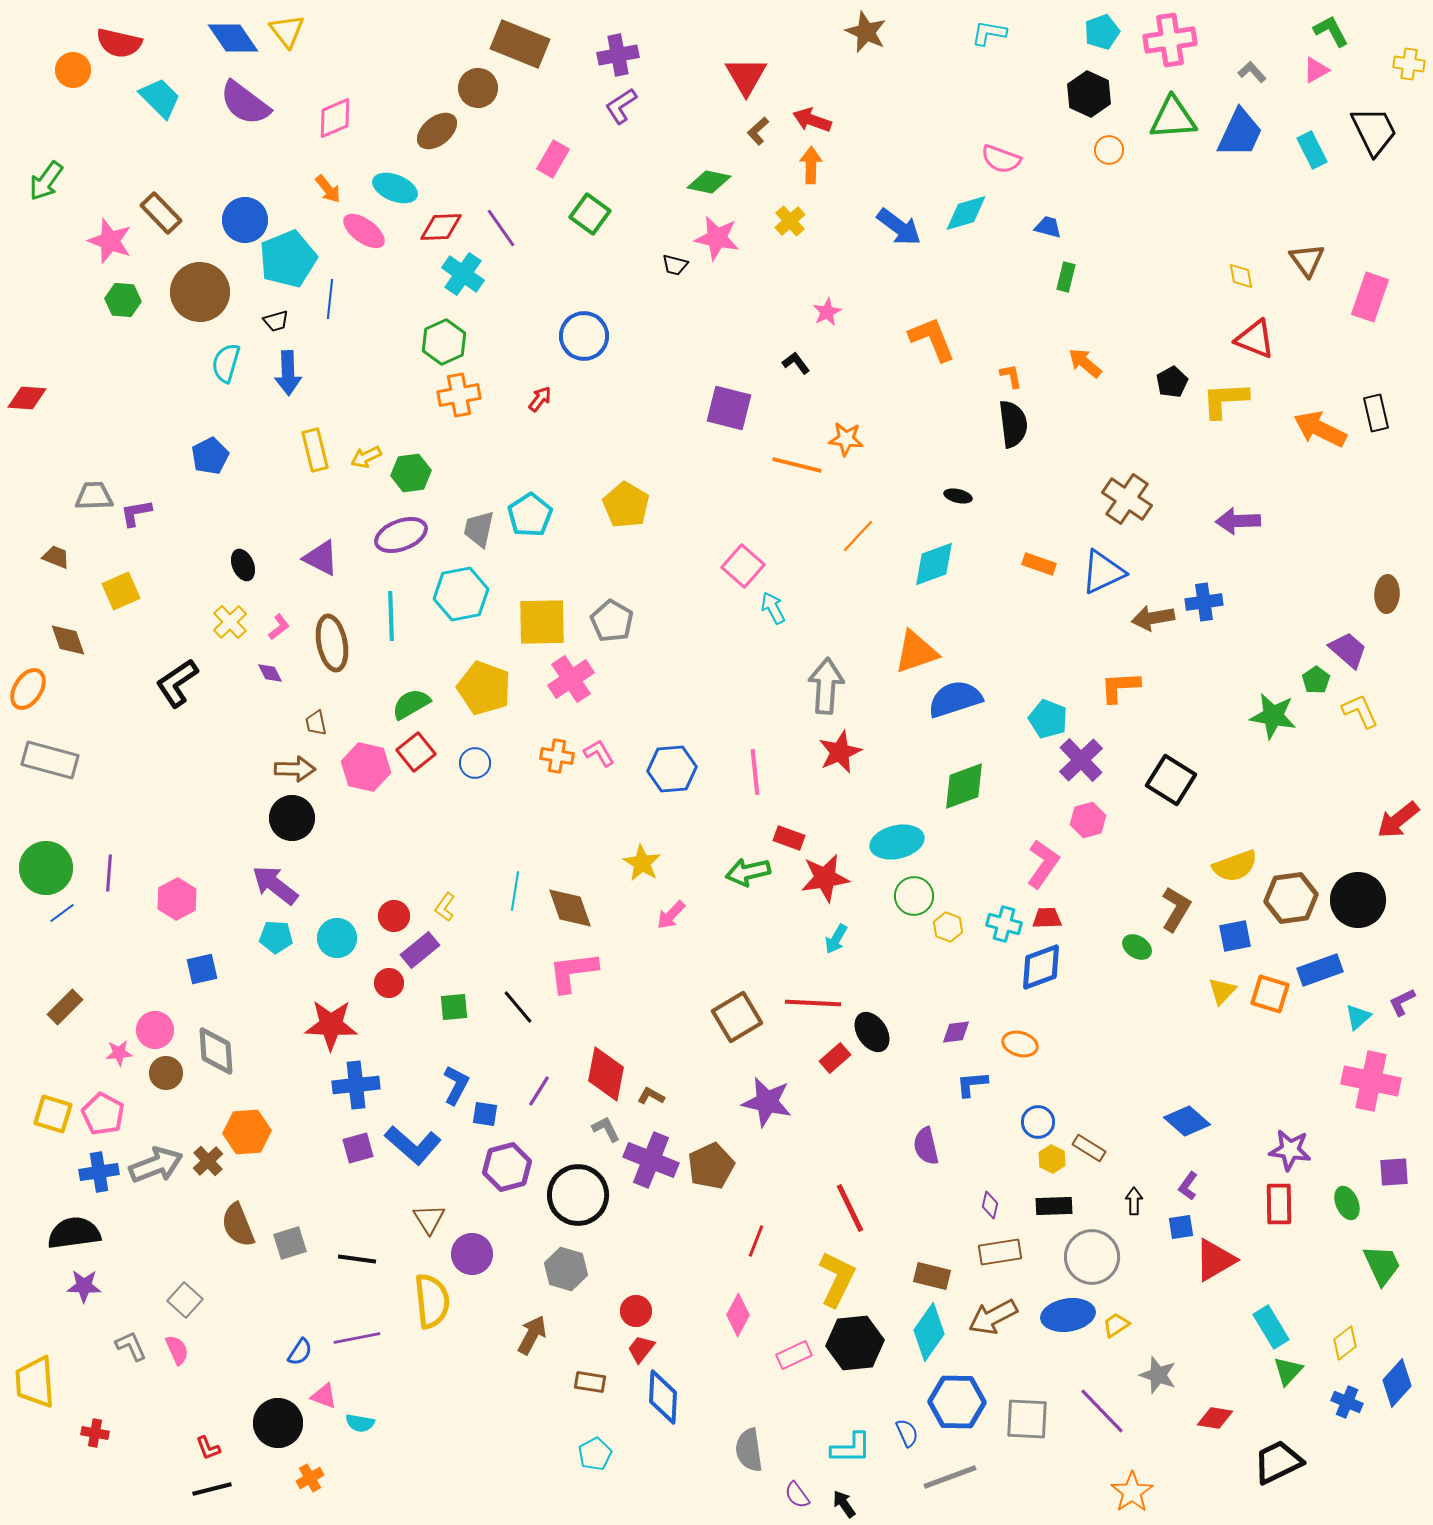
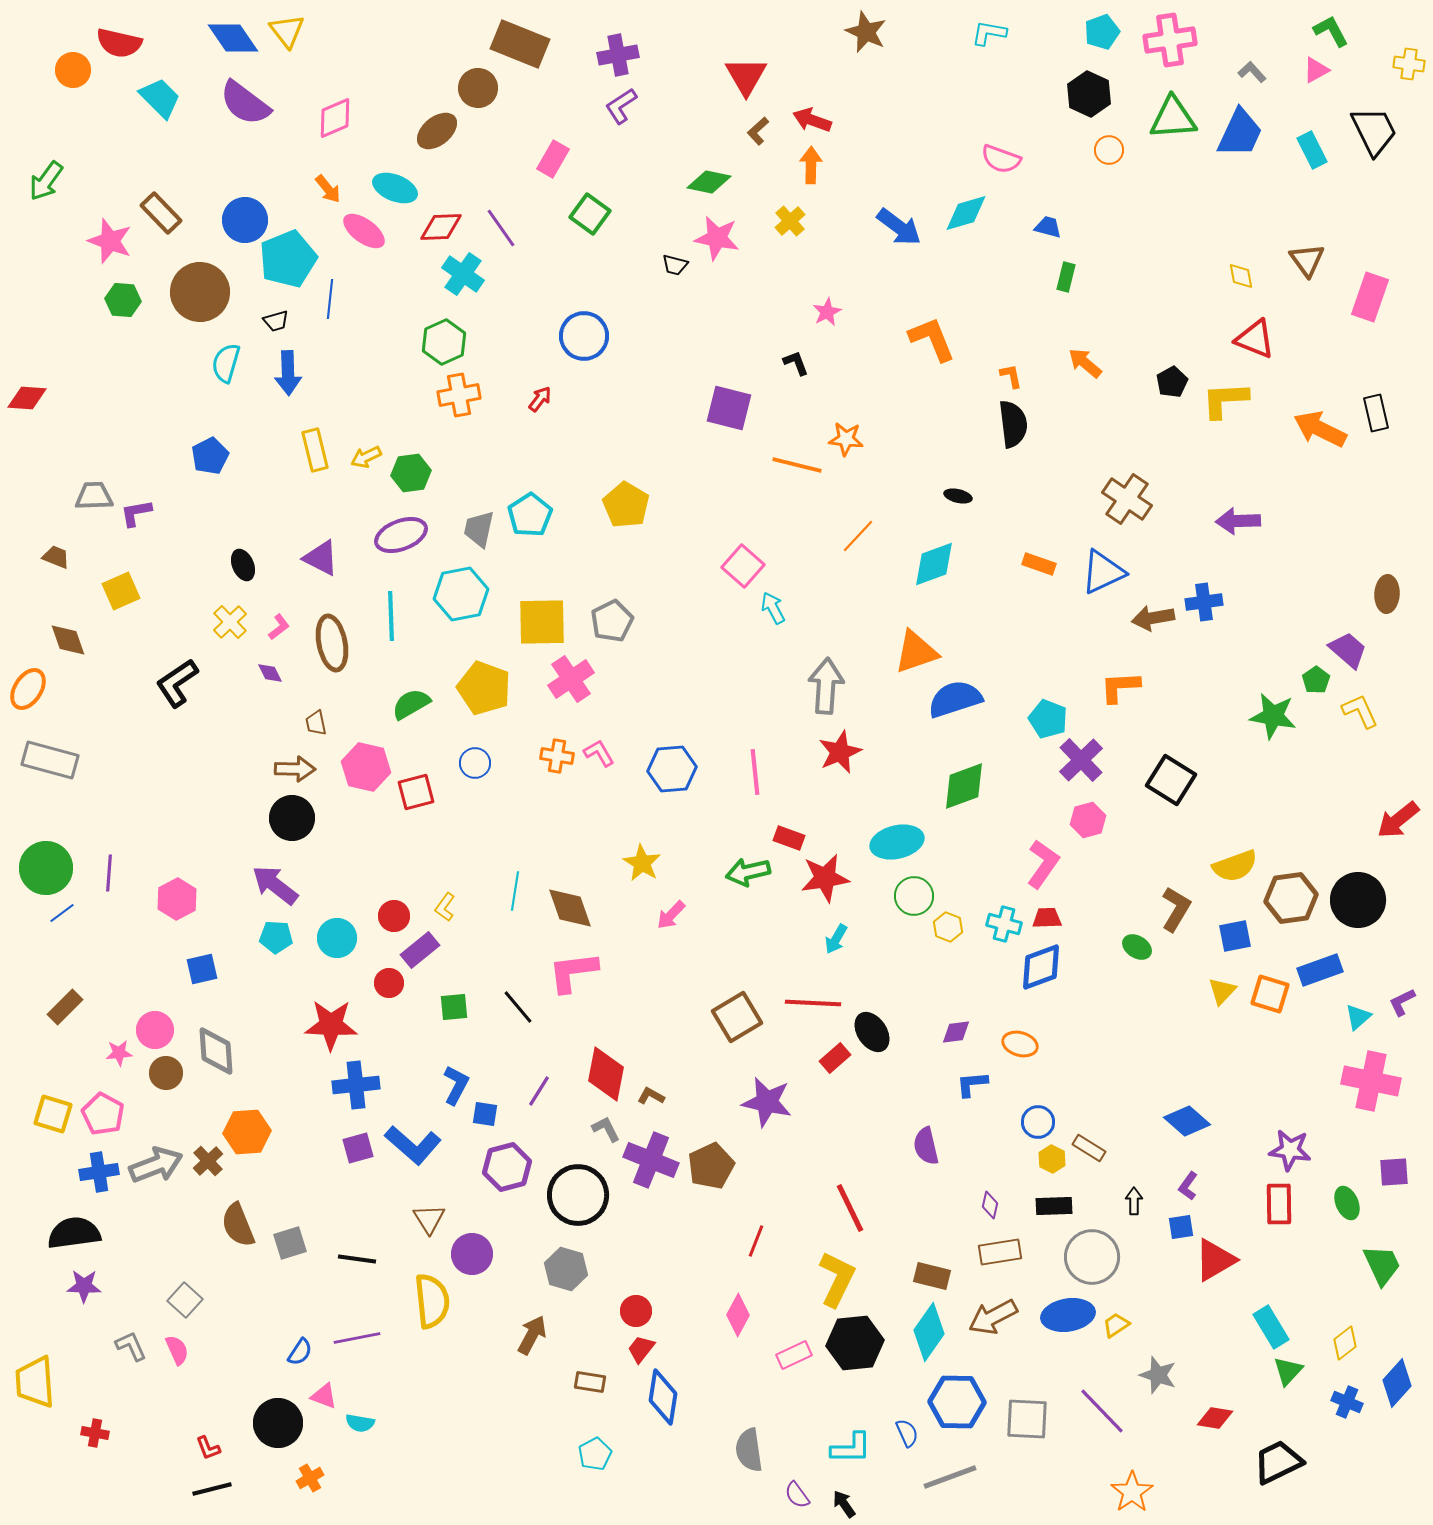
black L-shape at (796, 363): rotated 16 degrees clockwise
gray pentagon at (612, 621): rotated 15 degrees clockwise
red square at (416, 752): moved 40 px down; rotated 24 degrees clockwise
blue diamond at (663, 1397): rotated 6 degrees clockwise
